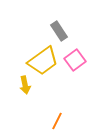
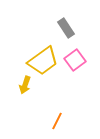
gray rectangle: moved 7 px right, 3 px up
yellow arrow: rotated 30 degrees clockwise
